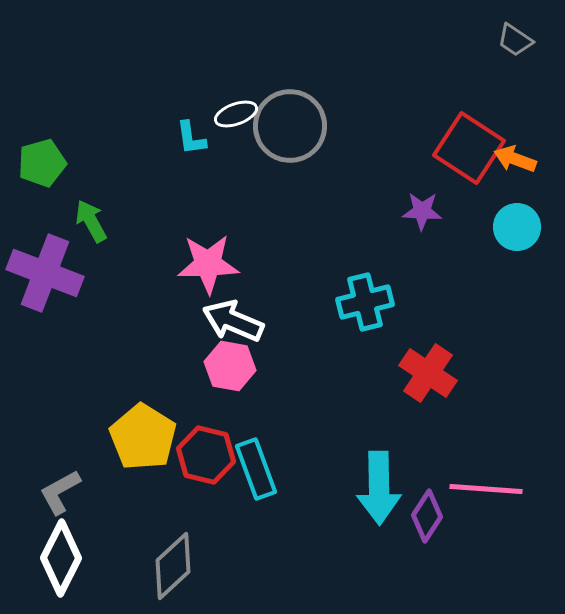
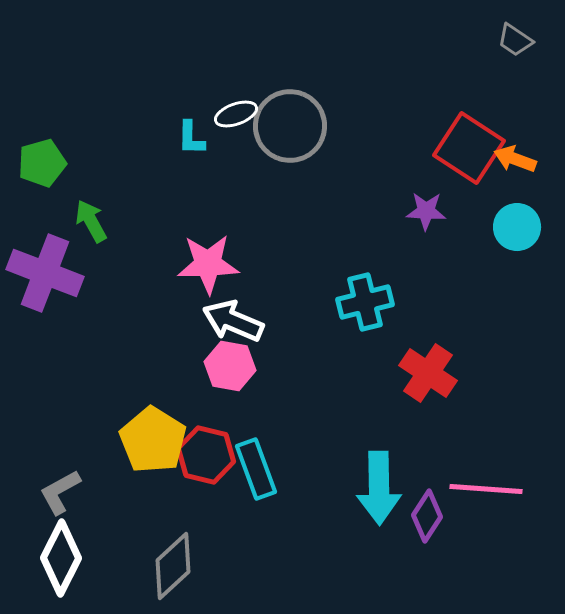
cyan L-shape: rotated 9 degrees clockwise
purple star: moved 4 px right
yellow pentagon: moved 10 px right, 3 px down
